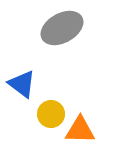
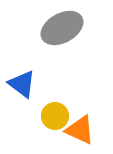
yellow circle: moved 4 px right, 2 px down
orange triangle: rotated 24 degrees clockwise
